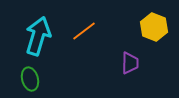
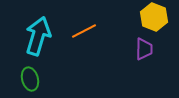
yellow hexagon: moved 10 px up
orange line: rotated 10 degrees clockwise
purple trapezoid: moved 14 px right, 14 px up
